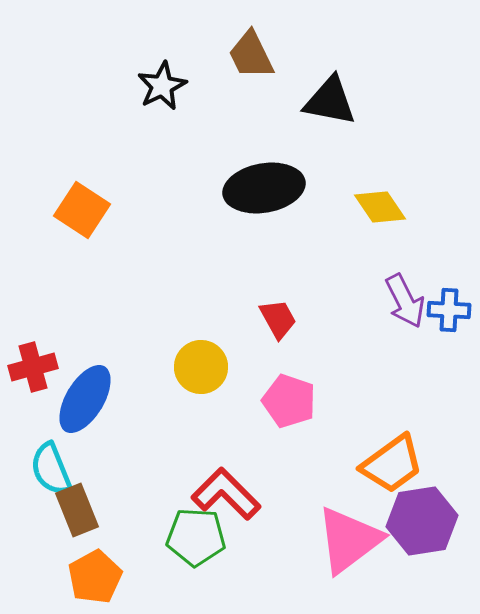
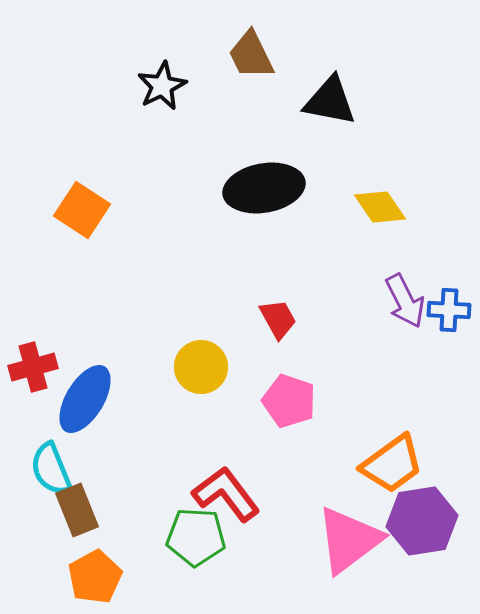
red L-shape: rotated 8 degrees clockwise
